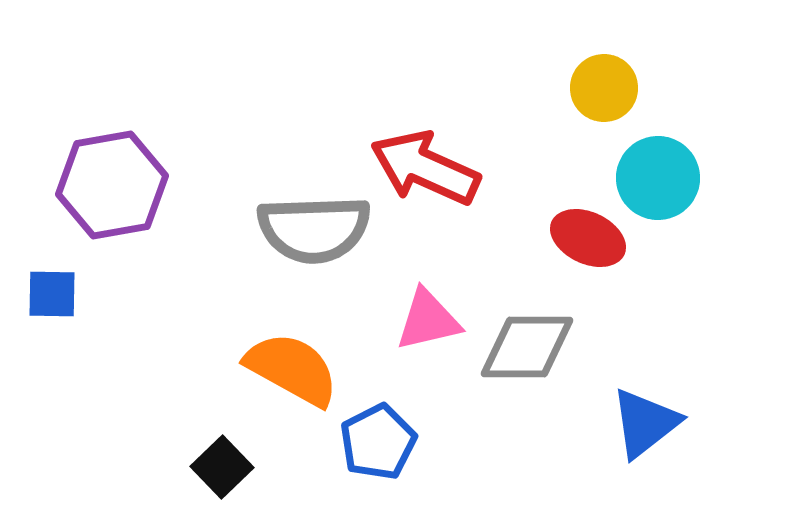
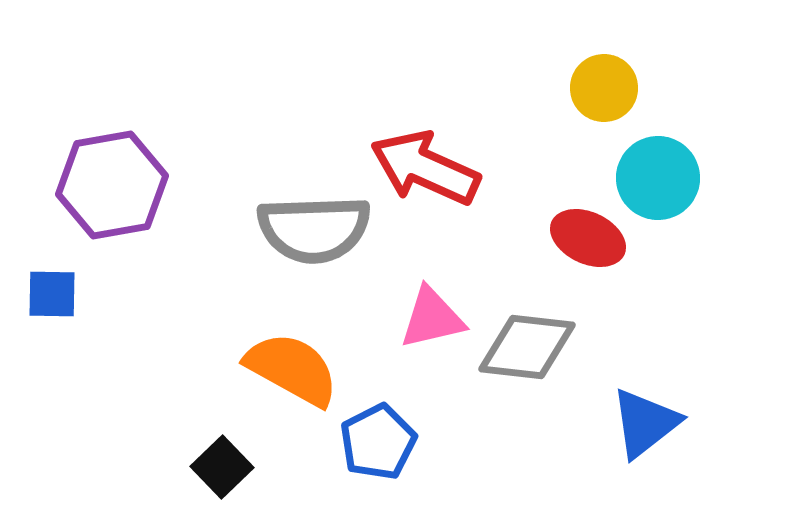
pink triangle: moved 4 px right, 2 px up
gray diamond: rotated 6 degrees clockwise
